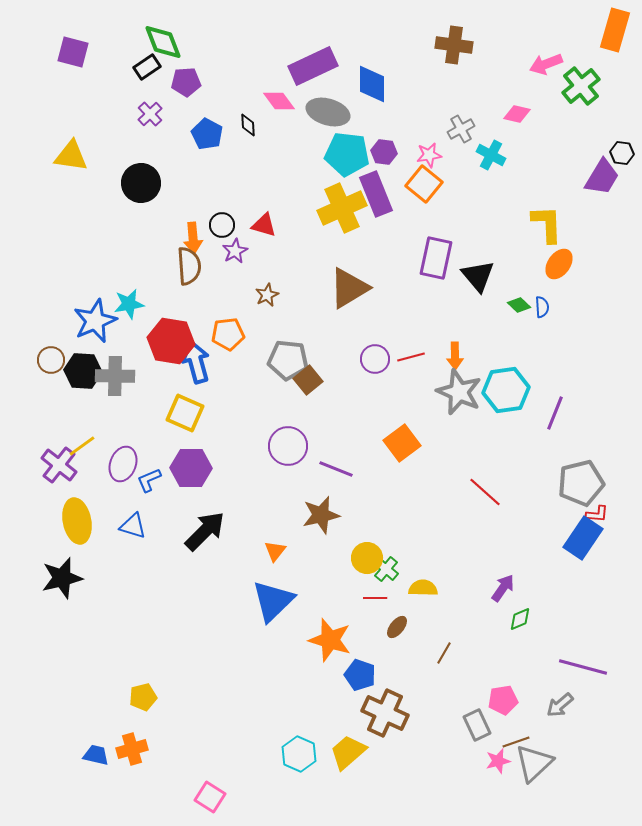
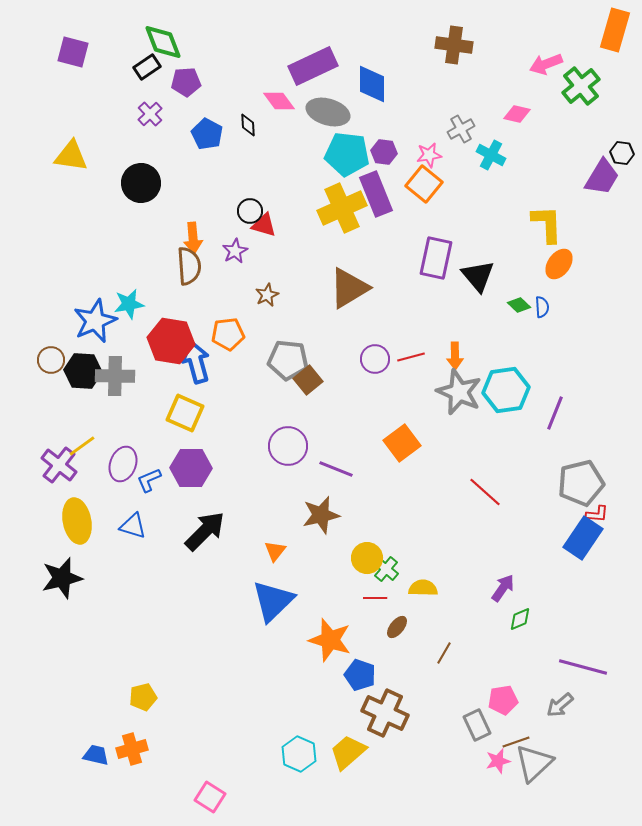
black circle at (222, 225): moved 28 px right, 14 px up
